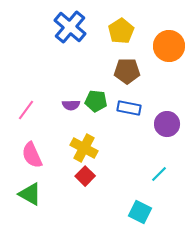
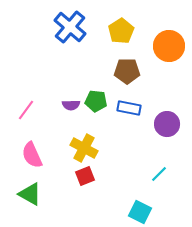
red square: rotated 24 degrees clockwise
